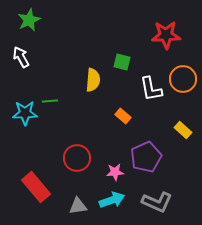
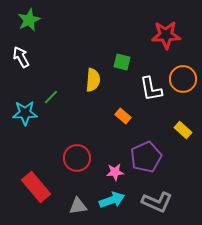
green line: moved 1 px right, 4 px up; rotated 42 degrees counterclockwise
